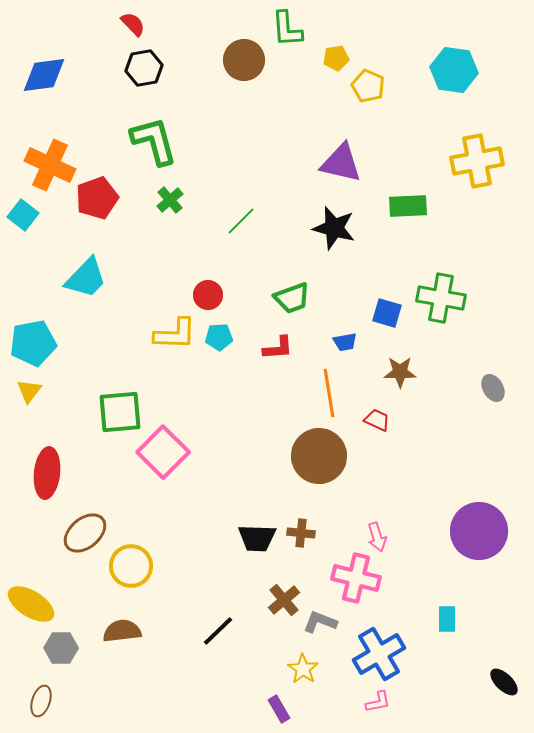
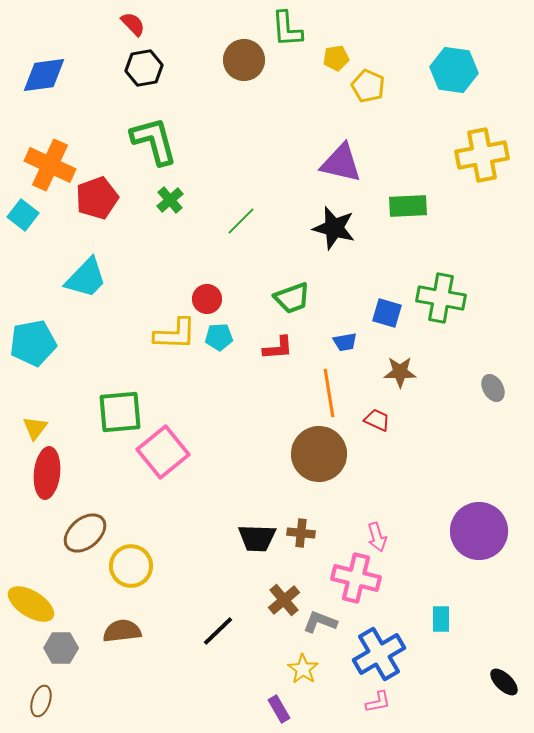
yellow cross at (477, 161): moved 5 px right, 6 px up
red circle at (208, 295): moved 1 px left, 4 px down
yellow triangle at (29, 391): moved 6 px right, 37 px down
pink square at (163, 452): rotated 6 degrees clockwise
brown circle at (319, 456): moved 2 px up
cyan rectangle at (447, 619): moved 6 px left
